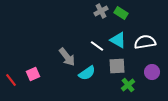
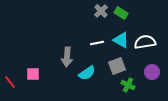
gray cross: rotated 16 degrees counterclockwise
cyan triangle: moved 3 px right
white line: moved 3 px up; rotated 48 degrees counterclockwise
gray arrow: rotated 42 degrees clockwise
gray square: rotated 18 degrees counterclockwise
pink square: rotated 24 degrees clockwise
red line: moved 1 px left, 2 px down
green cross: rotated 24 degrees counterclockwise
